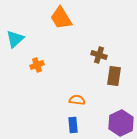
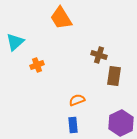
cyan triangle: moved 3 px down
orange semicircle: rotated 28 degrees counterclockwise
